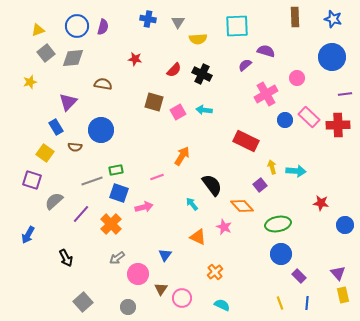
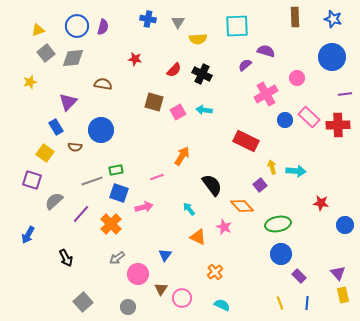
cyan arrow at (192, 204): moved 3 px left, 5 px down
